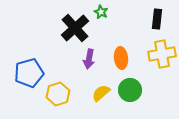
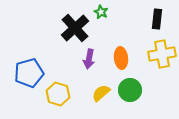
yellow hexagon: rotated 25 degrees counterclockwise
